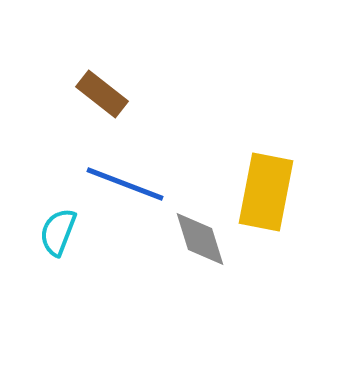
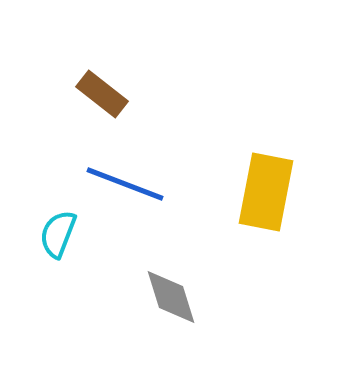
cyan semicircle: moved 2 px down
gray diamond: moved 29 px left, 58 px down
